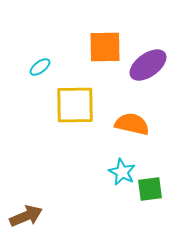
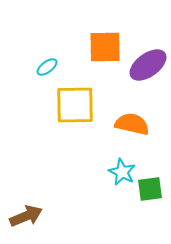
cyan ellipse: moved 7 px right
